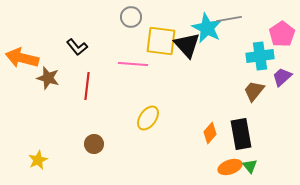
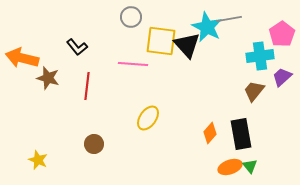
cyan star: moved 1 px up
yellow star: rotated 24 degrees counterclockwise
